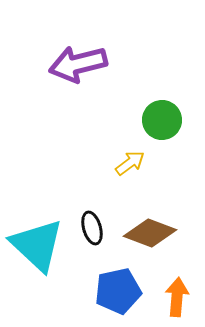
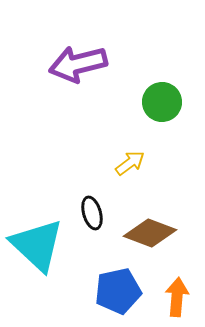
green circle: moved 18 px up
black ellipse: moved 15 px up
